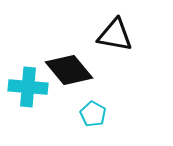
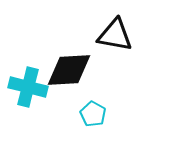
black diamond: rotated 54 degrees counterclockwise
cyan cross: rotated 9 degrees clockwise
